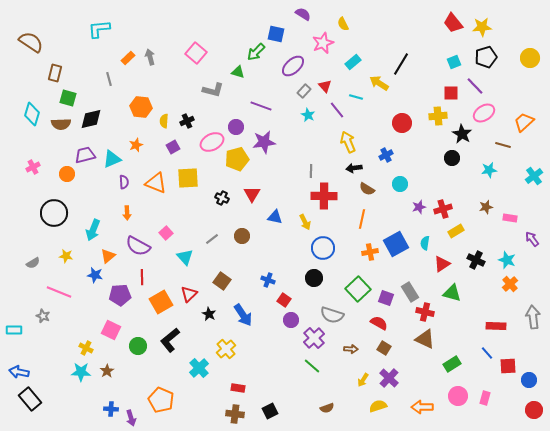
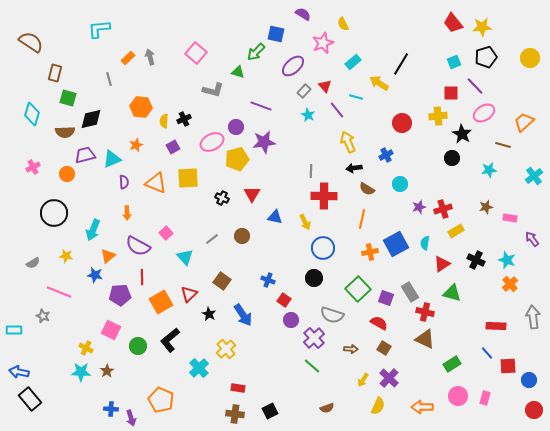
black cross at (187, 121): moved 3 px left, 2 px up
brown semicircle at (61, 124): moved 4 px right, 8 px down
yellow semicircle at (378, 406): rotated 132 degrees clockwise
